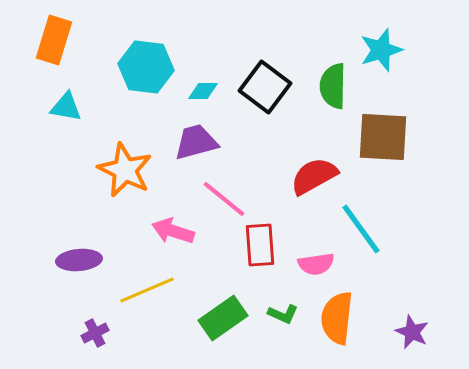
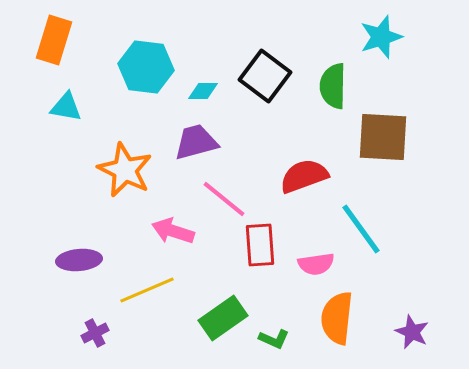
cyan star: moved 13 px up
black square: moved 11 px up
red semicircle: moved 10 px left; rotated 9 degrees clockwise
green L-shape: moved 9 px left, 25 px down
